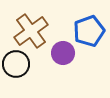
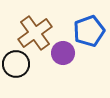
brown cross: moved 4 px right, 2 px down
